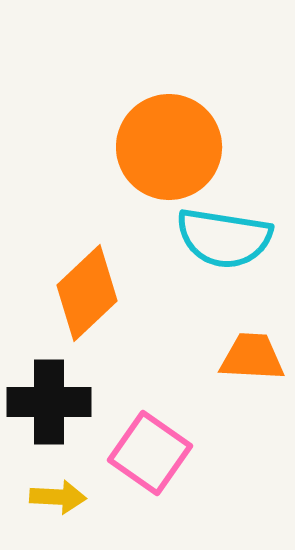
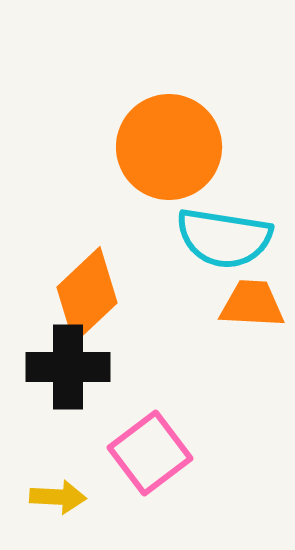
orange diamond: moved 2 px down
orange trapezoid: moved 53 px up
black cross: moved 19 px right, 35 px up
pink square: rotated 18 degrees clockwise
